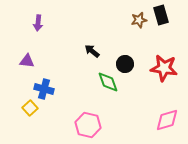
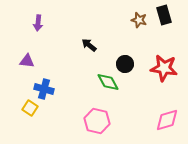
black rectangle: moved 3 px right
brown star: rotated 28 degrees clockwise
black arrow: moved 3 px left, 6 px up
green diamond: rotated 10 degrees counterclockwise
yellow square: rotated 14 degrees counterclockwise
pink hexagon: moved 9 px right, 4 px up
